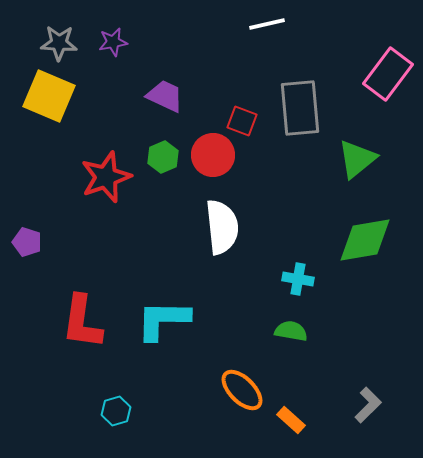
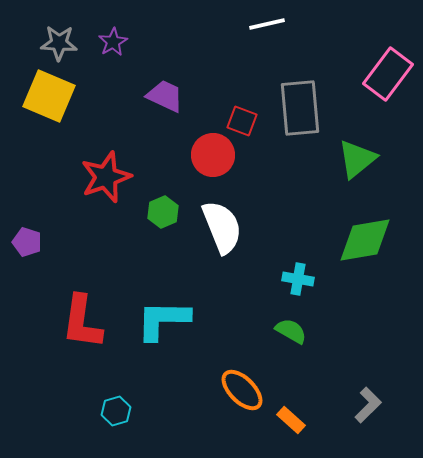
purple star: rotated 20 degrees counterclockwise
green hexagon: moved 55 px down
white semicircle: rotated 16 degrees counterclockwise
green semicircle: rotated 20 degrees clockwise
